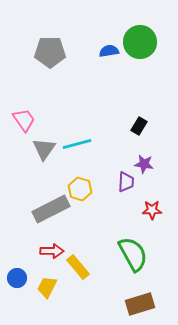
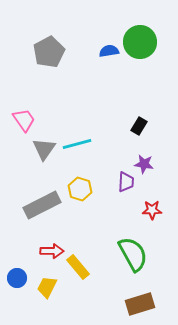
gray pentagon: moved 1 px left; rotated 28 degrees counterclockwise
gray rectangle: moved 9 px left, 4 px up
